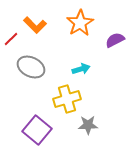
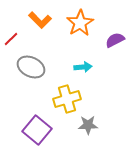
orange L-shape: moved 5 px right, 5 px up
cyan arrow: moved 2 px right, 2 px up; rotated 12 degrees clockwise
